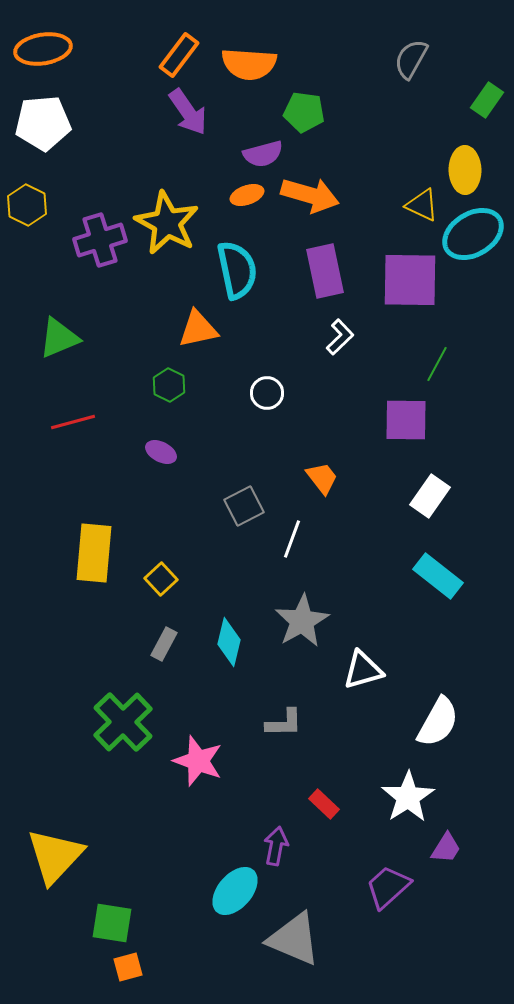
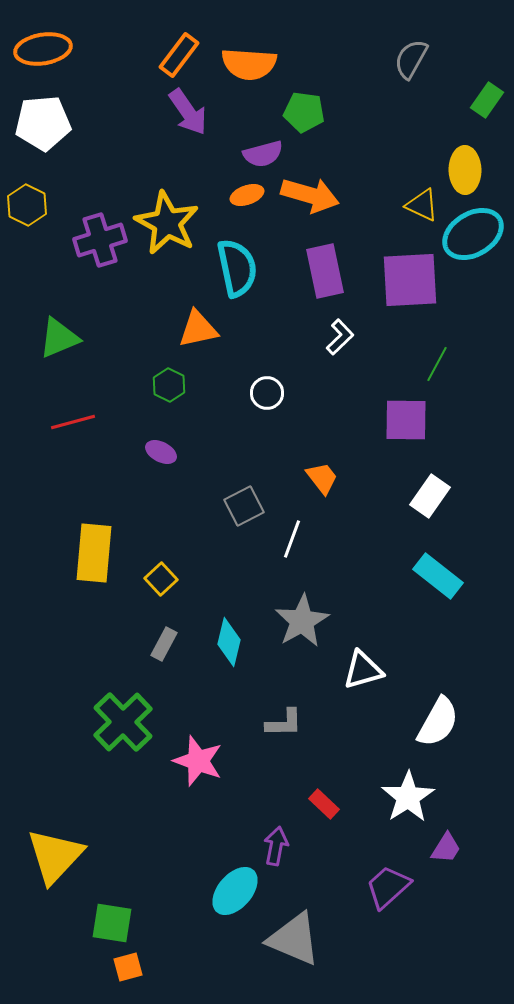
cyan semicircle at (237, 270): moved 2 px up
purple square at (410, 280): rotated 4 degrees counterclockwise
